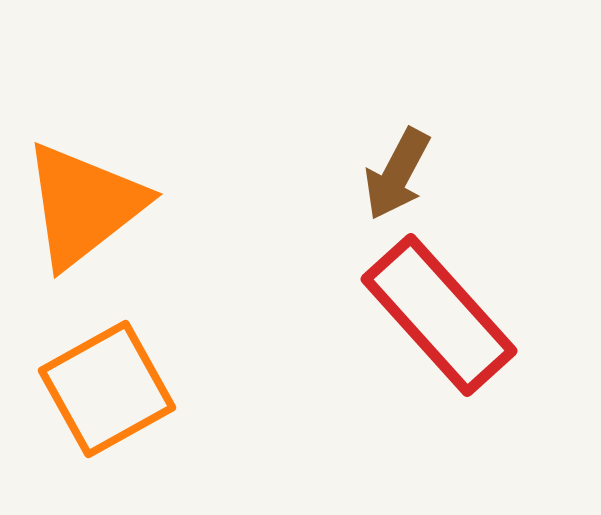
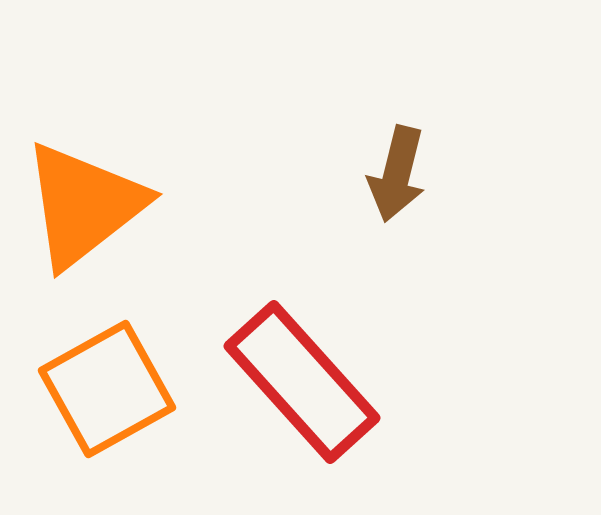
brown arrow: rotated 14 degrees counterclockwise
red rectangle: moved 137 px left, 67 px down
